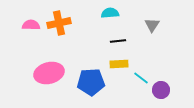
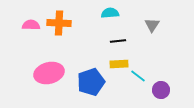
orange cross: rotated 15 degrees clockwise
cyan line: moved 3 px left, 2 px up
blue pentagon: rotated 16 degrees counterclockwise
